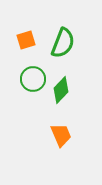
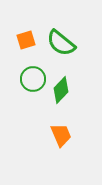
green semicircle: moved 2 px left; rotated 108 degrees clockwise
